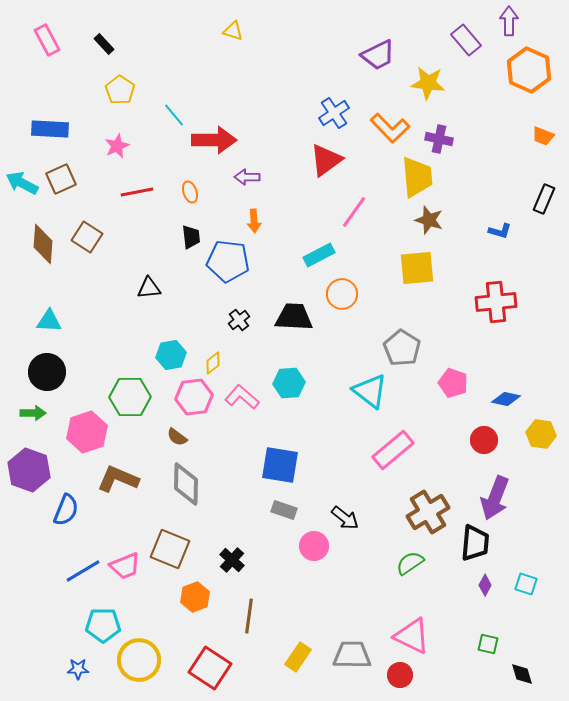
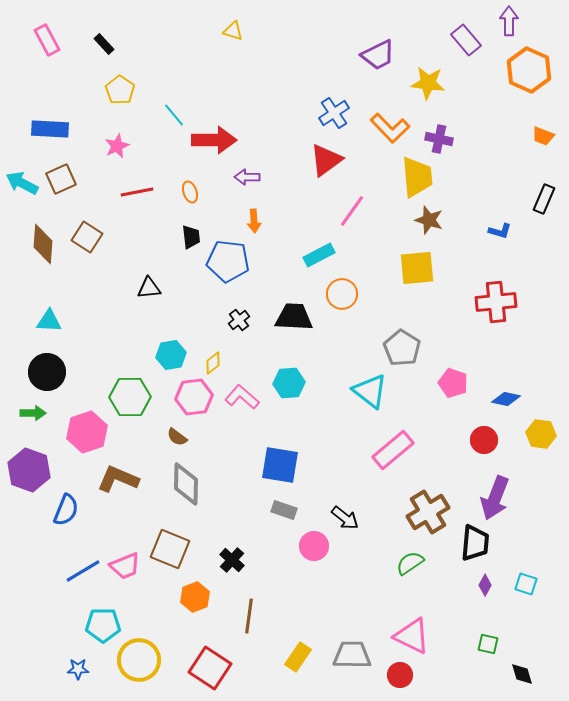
pink line at (354, 212): moved 2 px left, 1 px up
